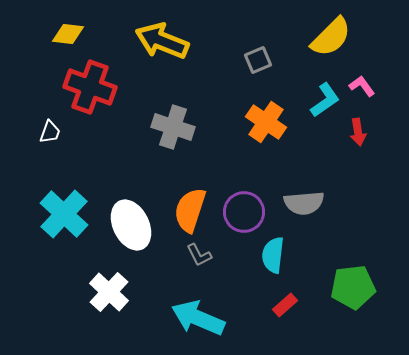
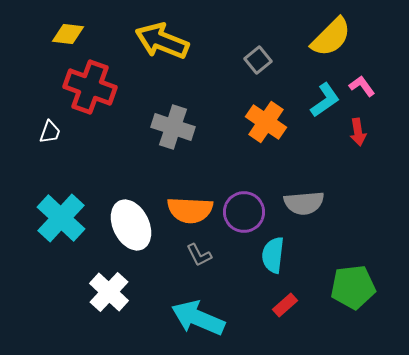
gray square: rotated 16 degrees counterclockwise
orange semicircle: rotated 105 degrees counterclockwise
cyan cross: moved 3 px left, 4 px down
